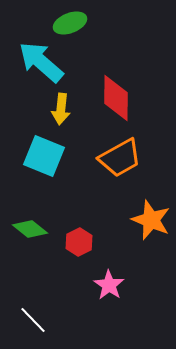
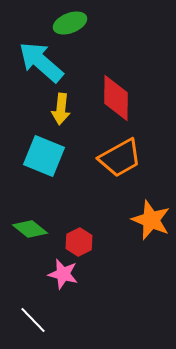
pink star: moved 46 px left, 11 px up; rotated 20 degrees counterclockwise
